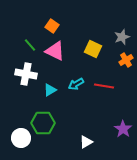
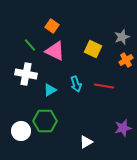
cyan arrow: rotated 77 degrees counterclockwise
green hexagon: moved 2 px right, 2 px up
purple star: moved 1 px up; rotated 24 degrees clockwise
white circle: moved 7 px up
